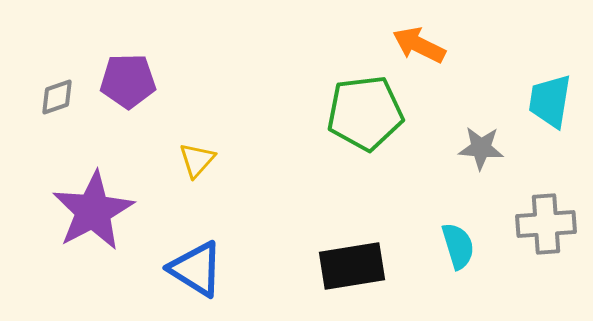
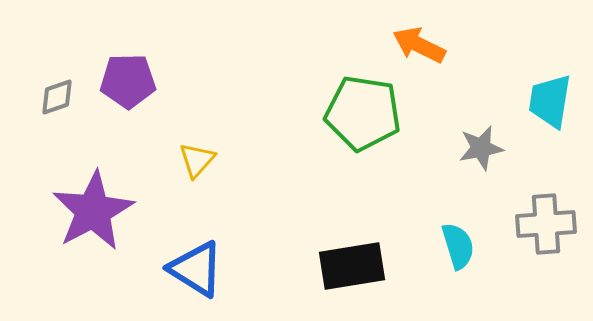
green pentagon: moved 2 px left; rotated 16 degrees clockwise
gray star: rotated 15 degrees counterclockwise
